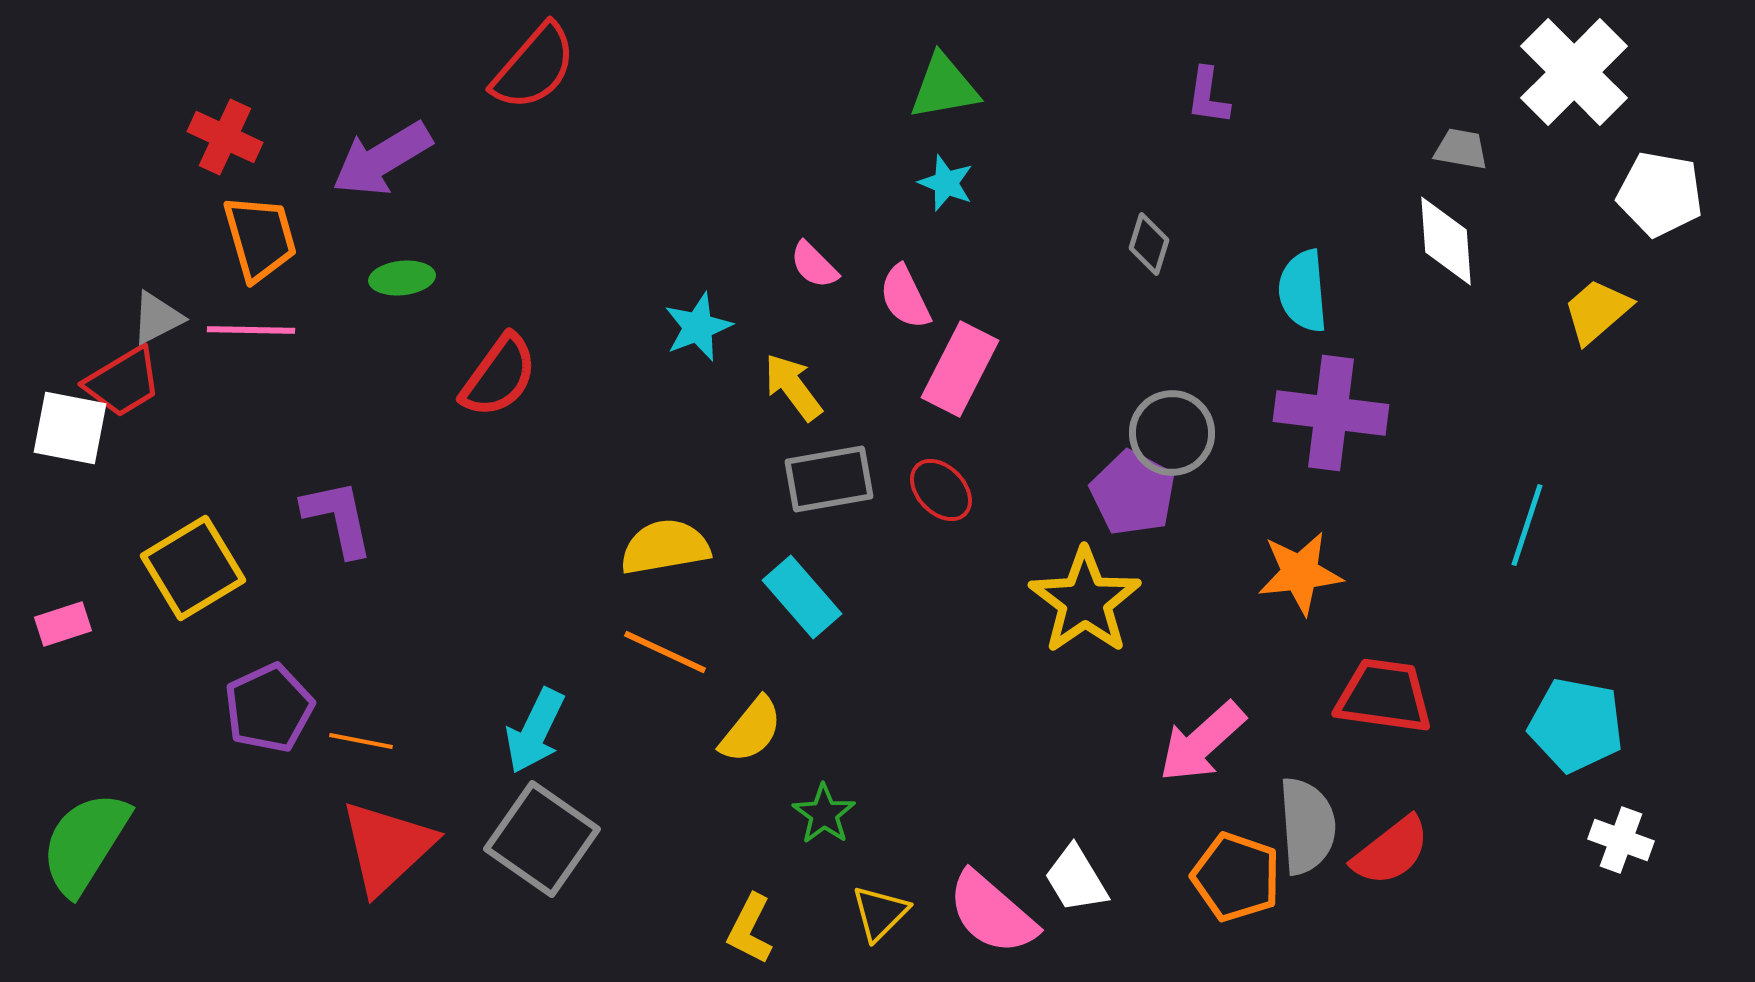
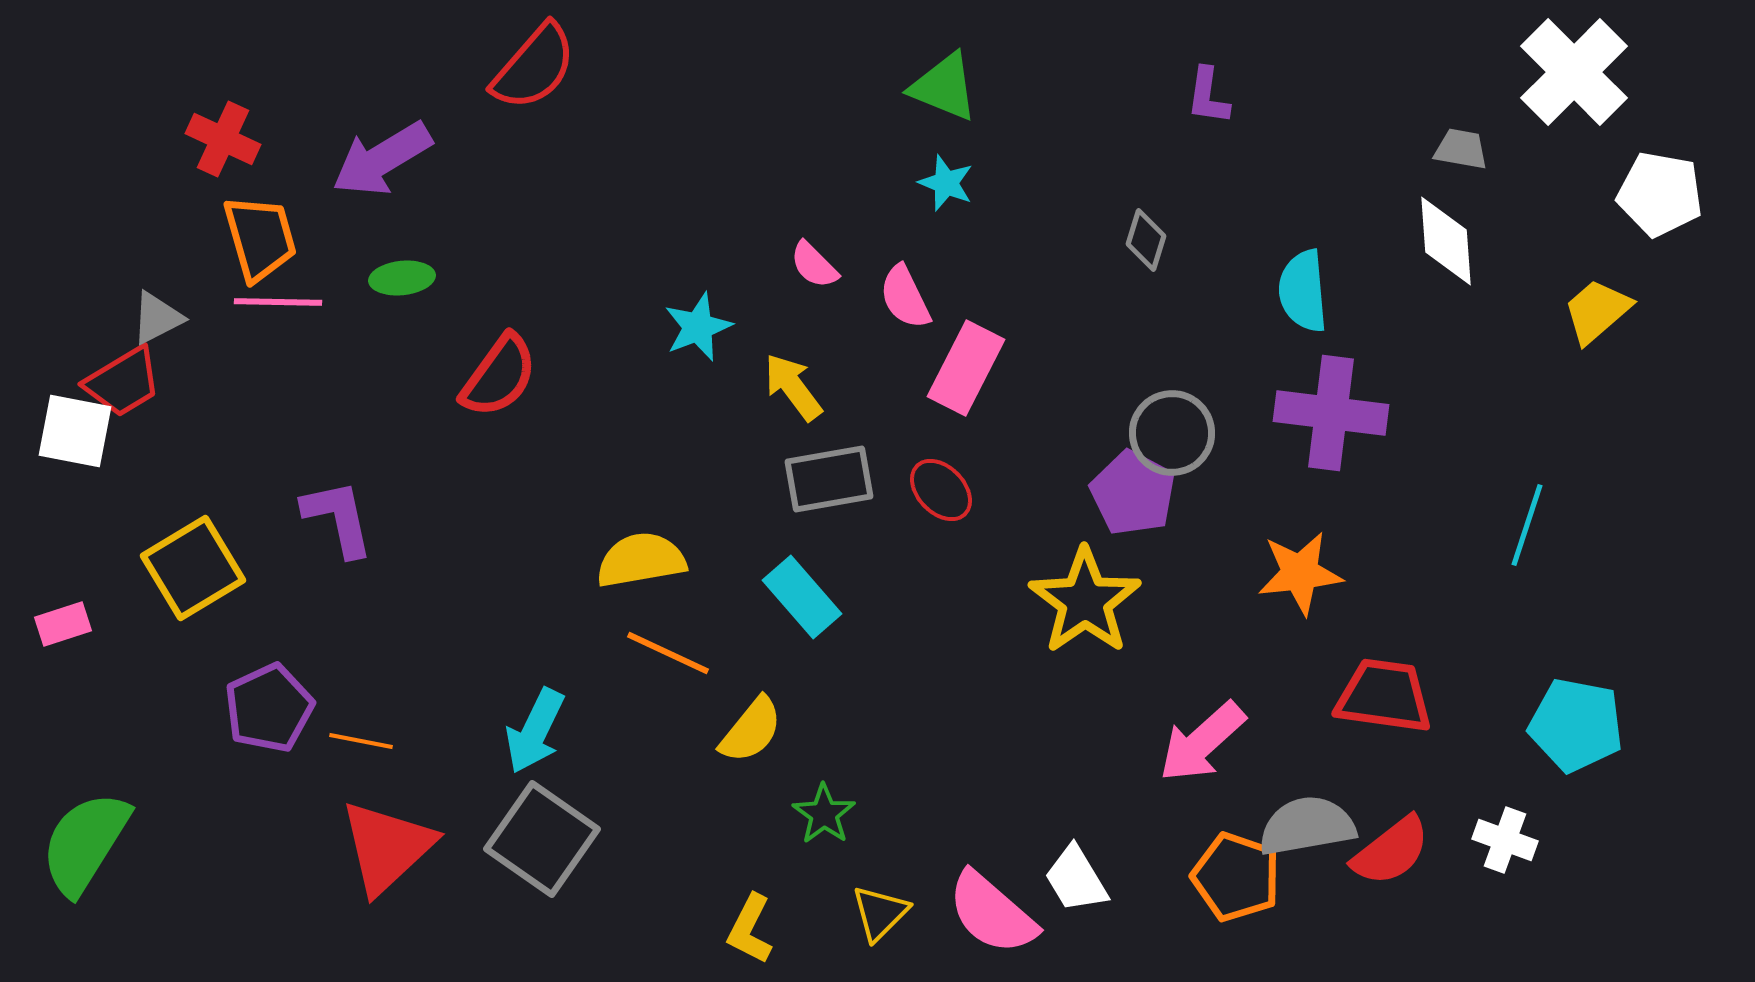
green triangle at (944, 87): rotated 32 degrees clockwise
red cross at (225, 137): moved 2 px left, 2 px down
gray diamond at (1149, 244): moved 3 px left, 4 px up
pink line at (251, 330): moved 27 px right, 28 px up
pink rectangle at (960, 369): moved 6 px right, 1 px up
white square at (70, 428): moved 5 px right, 3 px down
yellow semicircle at (665, 547): moved 24 px left, 13 px down
orange line at (665, 652): moved 3 px right, 1 px down
gray semicircle at (1307, 826): rotated 96 degrees counterclockwise
white cross at (1621, 840): moved 116 px left
